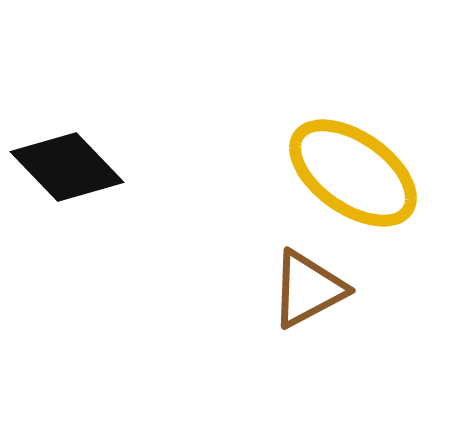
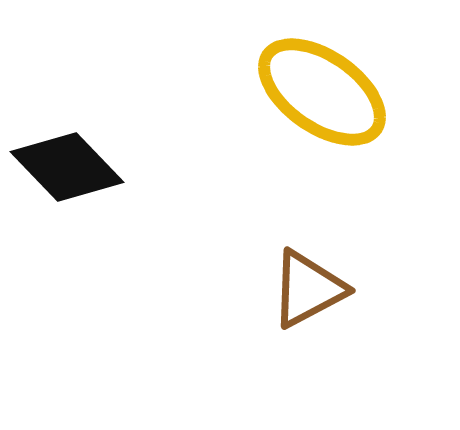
yellow ellipse: moved 31 px left, 81 px up
